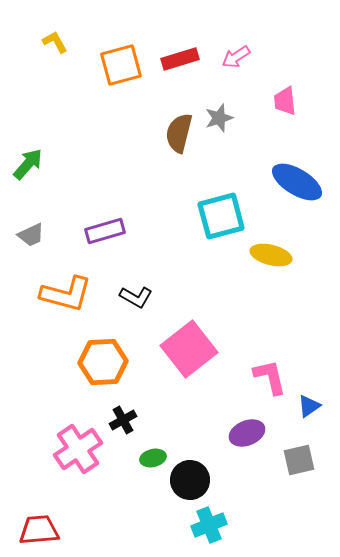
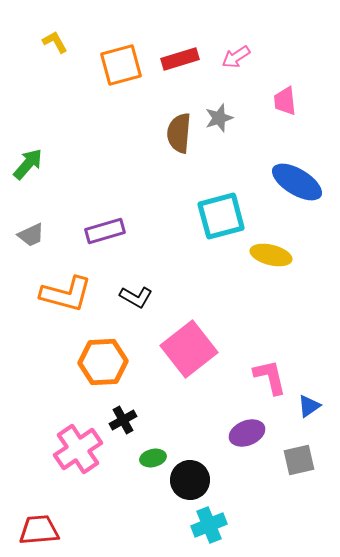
brown semicircle: rotated 9 degrees counterclockwise
